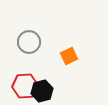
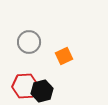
orange square: moved 5 px left
